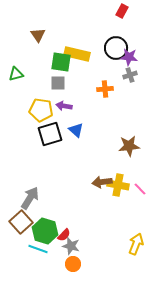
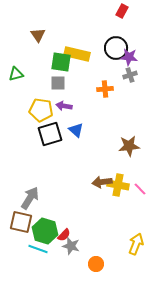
brown square: rotated 35 degrees counterclockwise
orange circle: moved 23 px right
